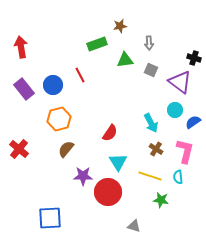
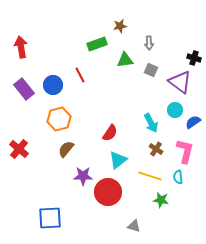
cyan triangle: moved 2 px up; rotated 24 degrees clockwise
